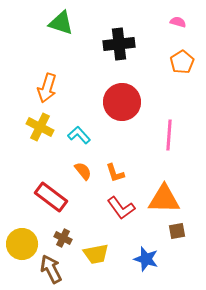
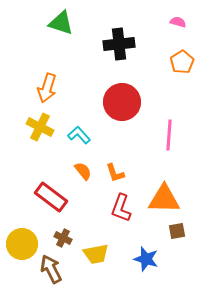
red L-shape: rotated 56 degrees clockwise
